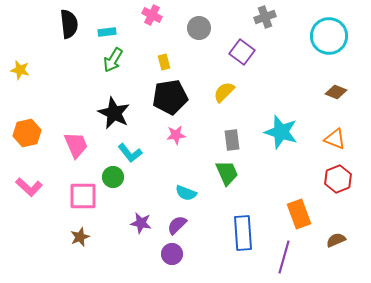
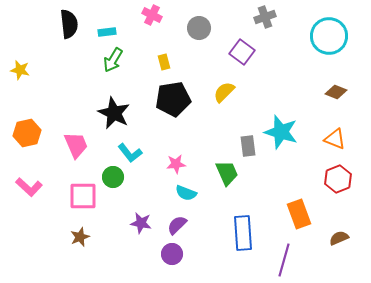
black pentagon: moved 3 px right, 2 px down
pink star: moved 29 px down
gray rectangle: moved 16 px right, 6 px down
brown semicircle: moved 3 px right, 2 px up
purple line: moved 3 px down
